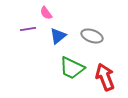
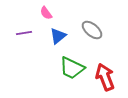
purple line: moved 4 px left, 4 px down
gray ellipse: moved 6 px up; rotated 20 degrees clockwise
